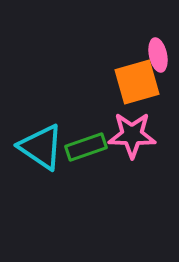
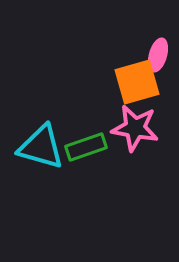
pink ellipse: rotated 28 degrees clockwise
pink star: moved 3 px right, 7 px up; rotated 9 degrees clockwise
cyan triangle: rotated 18 degrees counterclockwise
